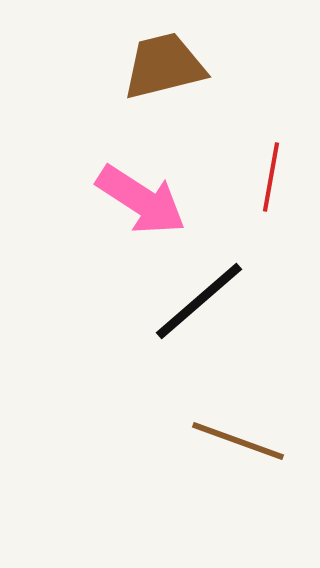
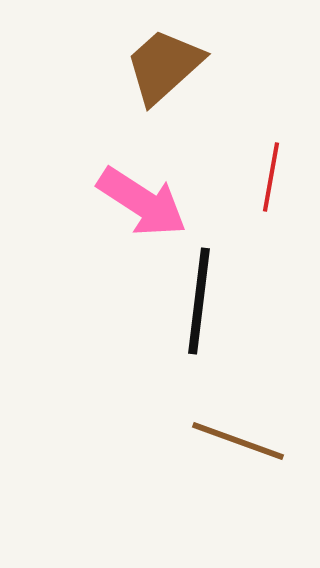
brown trapezoid: rotated 28 degrees counterclockwise
pink arrow: moved 1 px right, 2 px down
black line: rotated 42 degrees counterclockwise
